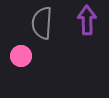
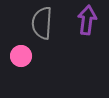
purple arrow: rotated 8 degrees clockwise
